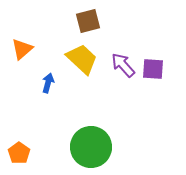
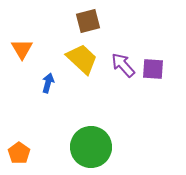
orange triangle: rotated 20 degrees counterclockwise
